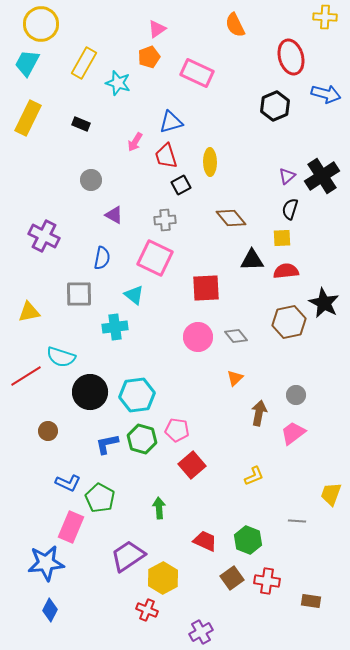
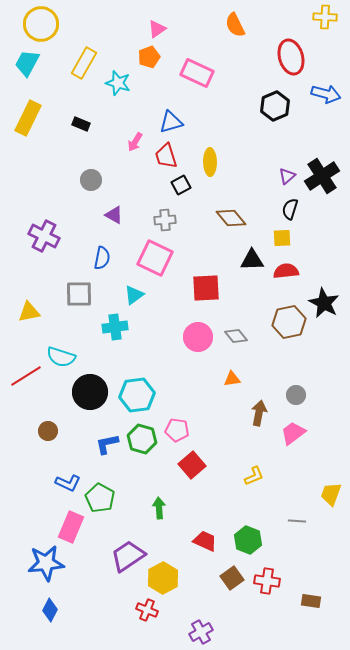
cyan triangle at (134, 295): rotated 45 degrees clockwise
orange triangle at (235, 378): moved 3 px left, 1 px down; rotated 36 degrees clockwise
